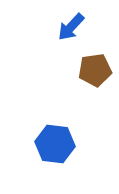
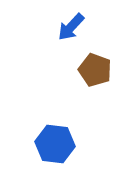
brown pentagon: rotated 28 degrees clockwise
